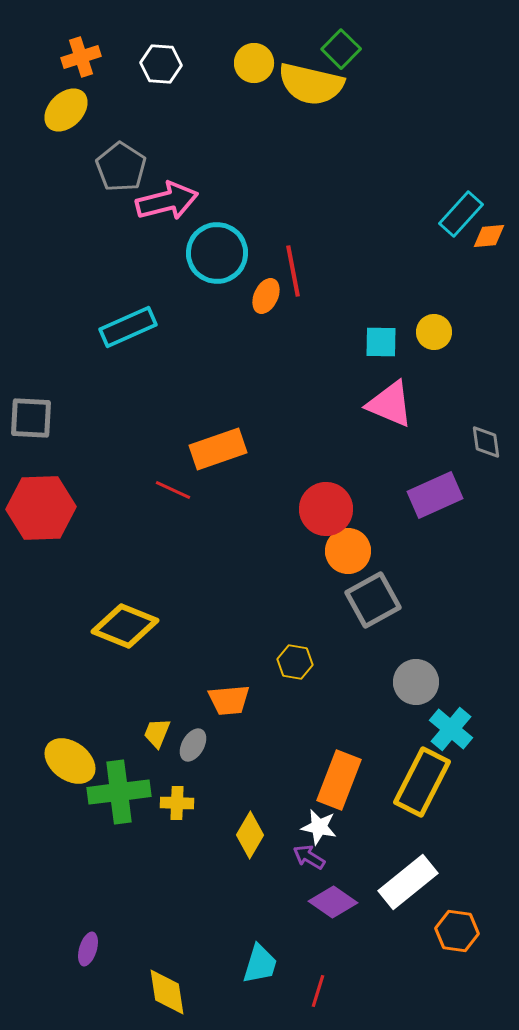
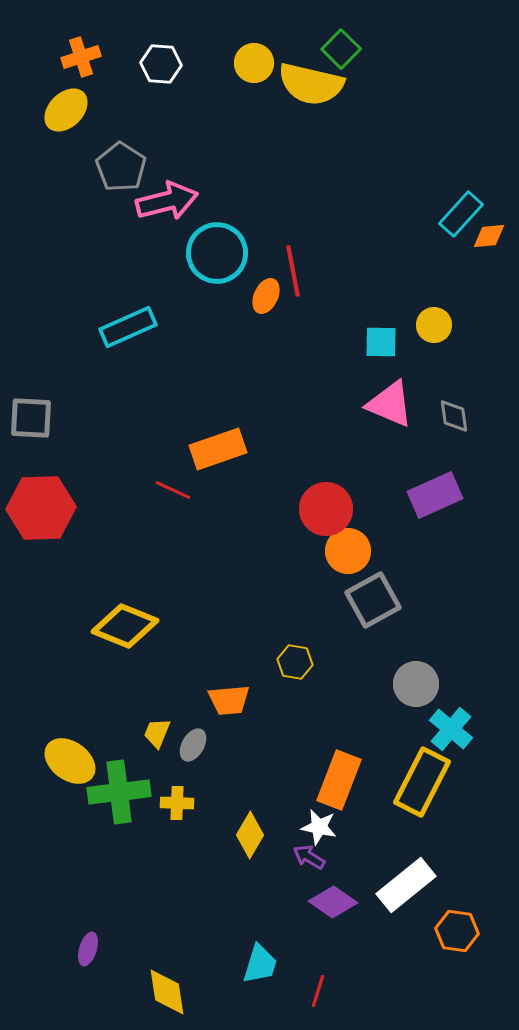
yellow circle at (434, 332): moved 7 px up
gray diamond at (486, 442): moved 32 px left, 26 px up
gray circle at (416, 682): moved 2 px down
white rectangle at (408, 882): moved 2 px left, 3 px down
